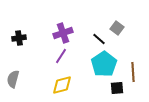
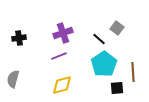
purple line: moved 2 px left; rotated 35 degrees clockwise
